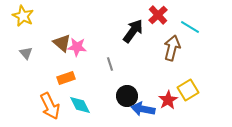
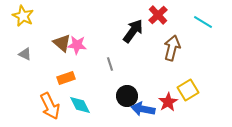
cyan line: moved 13 px right, 5 px up
pink star: moved 2 px up
gray triangle: moved 1 px left, 1 px down; rotated 24 degrees counterclockwise
red star: moved 2 px down
